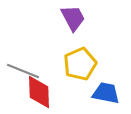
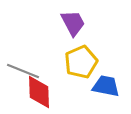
purple trapezoid: moved 5 px down
yellow pentagon: moved 1 px right, 2 px up
blue trapezoid: moved 7 px up
